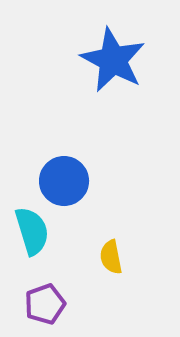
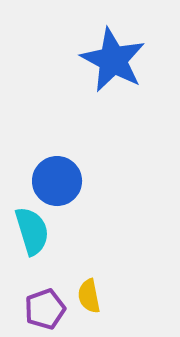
blue circle: moved 7 px left
yellow semicircle: moved 22 px left, 39 px down
purple pentagon: moved 5 px down
